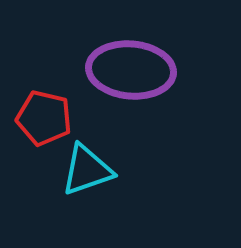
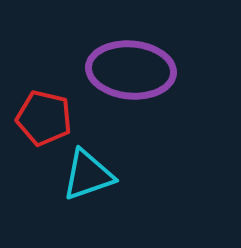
cyan triangle: moved 1 px right, 5 px down
